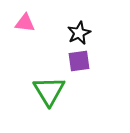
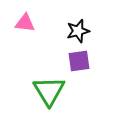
black star: moved 1 px left, 2 px up; rotated 10 degrees clockwise
